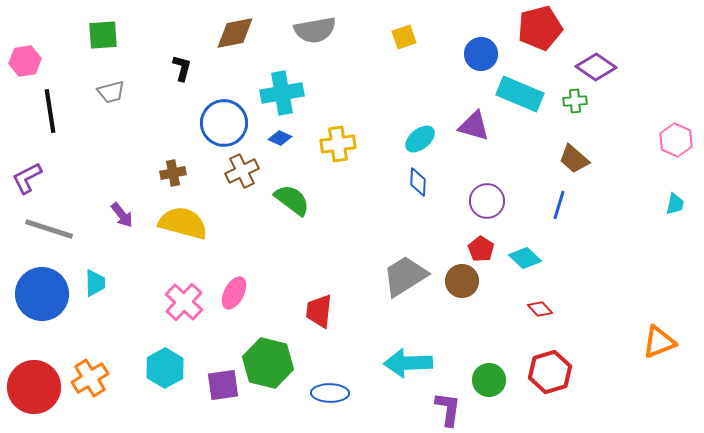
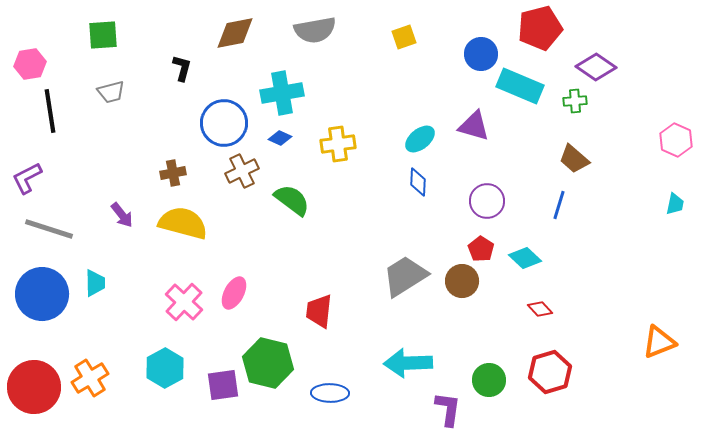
pink hexagon at (25, 61): moved 5 px right, 3 px down
cyan rectangle at (520, 94): moved 8 px up
